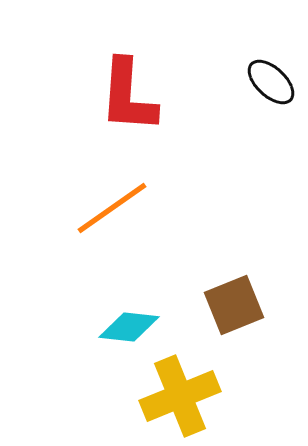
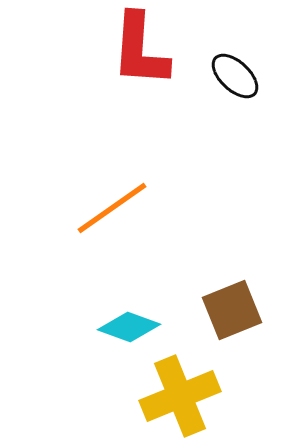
black ellipse: moved 36 px left, 6 px up
red L-shape: moved 12 px right, 46 px up
brown square: moved 2 px left, 5 px down
cyan diamond: rotated 14 degrees clockwise
